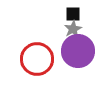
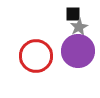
gray star: moved 6 px right, 2 px up
red circle: moved 1 px left, 3 px up
